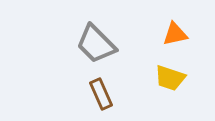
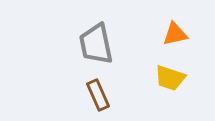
gray trapezoid: rotated 33 degrees clockwise
brown rectangle: moved 3 px left, 1 px down
